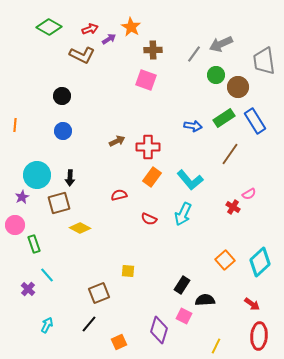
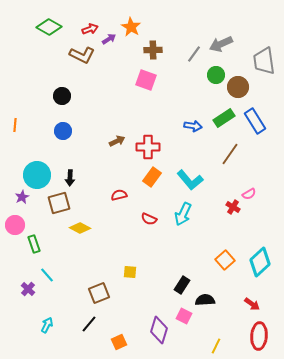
yellow square at (128, 271): moved 2 px right, 1 px down
